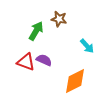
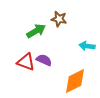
green arrow: rotated 30 degrees clockwise
cyan arrow: rotated 140 degrees clockwise
